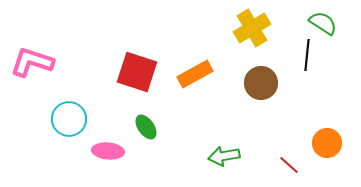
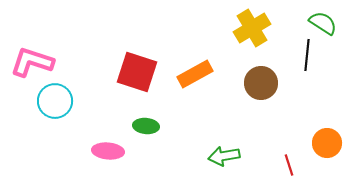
cyan circle: moved 14 px left, 18 px up
green ellipse: moved 1 px up; rotated 50 degrees counterclockwise
red line: rotated 30 degrees clockwise
